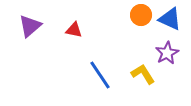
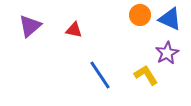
orange circle: moved 1 px left
yellow L-shape: moved 3 px right, 1 px down
